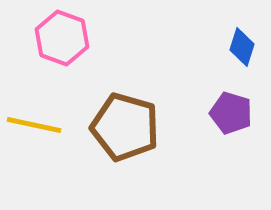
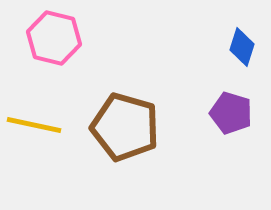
pink hexagon: moved 8 px left; rotated 6 degrees counterclockwise
